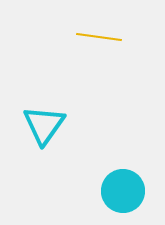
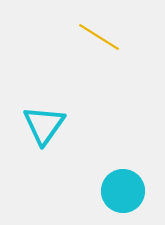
yellow line: rotated 24 degrees clockwise
